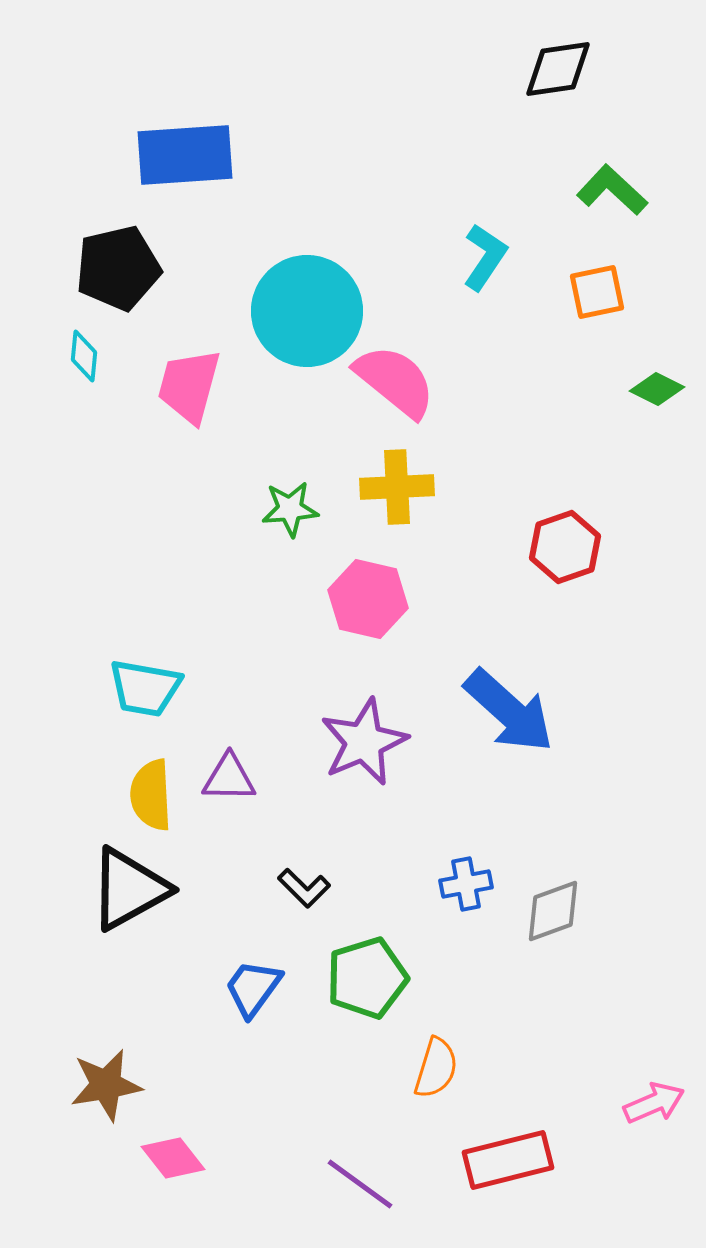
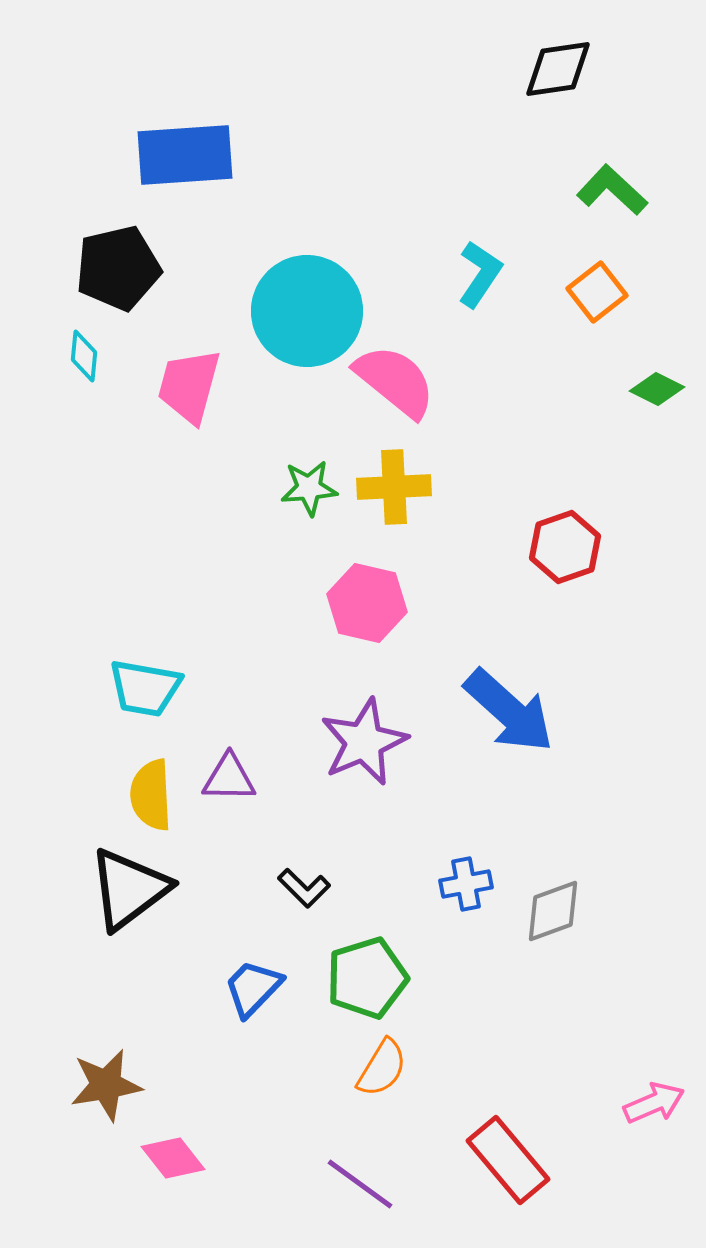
cyan L-shape: moved 5 px left, 17 px down
orange square: rotated 26 degrees counterclockwise
yellow cross: moved 3 px left
green star: moved 19 px right, 21 px up
pink hexagon: moved 1 px left, 4 px down
black triangle: rotated 8 degrees counterclockwise
blue trapezoid: rotated 8 degrees clockwise
orange semicircle: moved 54 px left; rotated 14 degrees clockwise
red rectangle: rotated 64 degrees clockwise
